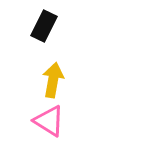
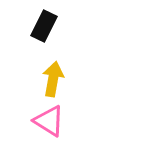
yellow arrow: moved 1 px up
